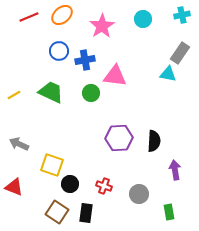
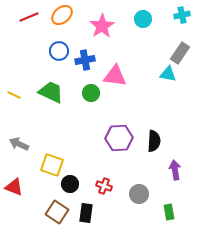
yellow line: rotated 56 degrees clockwise
